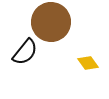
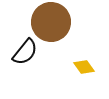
yellow diamond: moved 4 px left, 4 px down
